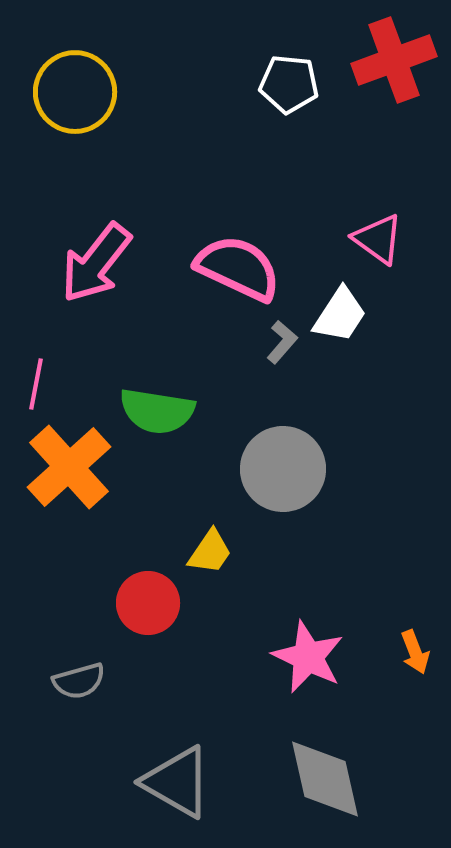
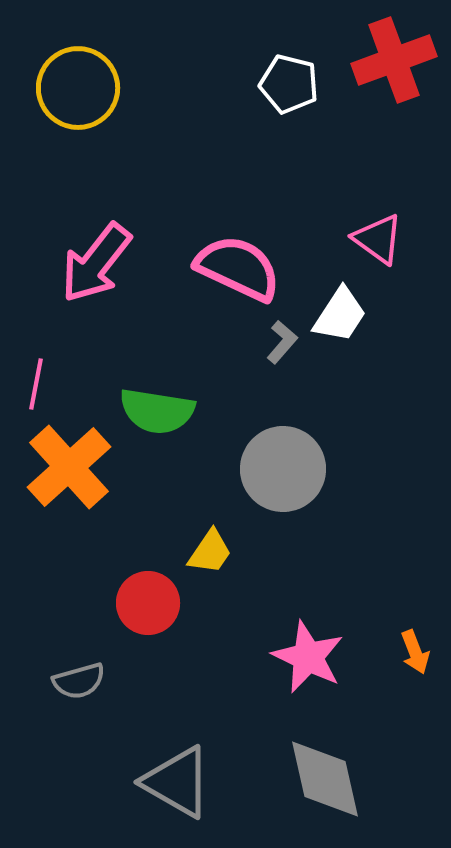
white pentagon: rotated 8 degrees clockwise
yellow circle: moved 3 px right, 4 px up
